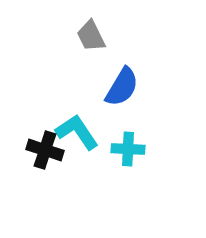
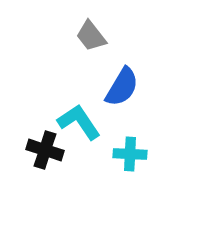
gray trapezoid: rotated 12 degrees counterclockwise
cyan L-shape: moved 2 px right, 10 px up
cyan cross: moved 2 px right, 5 px down
